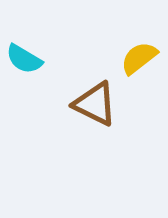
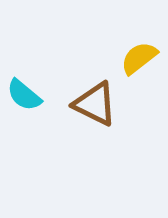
cyan semicircle: moved 36 px down; rotated 9 degrees clockwise
